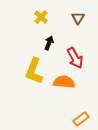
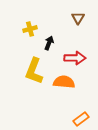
yellow cross: moved 11 px left, 12 px down; rotated 32 degrees clockwise
red arrow: rotated 60 degrees counterclockwise
